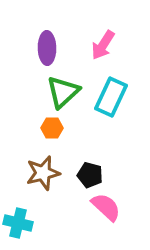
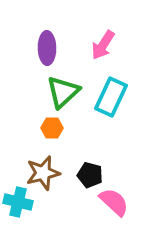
pink semicircle: moved 8 px right, 5 px up
cyan cross: moved 21 px up
